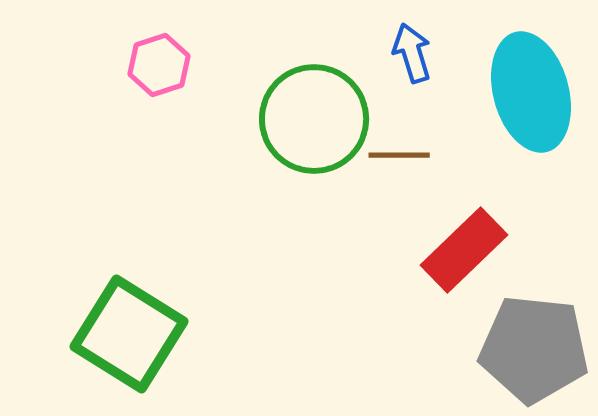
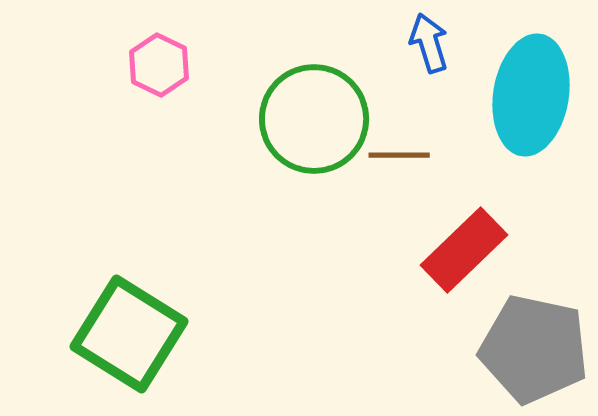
blue arrow: moved 17 px right, 10 px up
pink hexagon: rotated 16 degrees counterclockwise
cyan ellipse: moved 3 px down; rotated 24 degrees clockwise
gray pentagon: rotated 6 degrees clockwise
